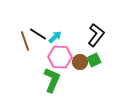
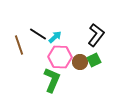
brown line: moved 6 px left, 4 px down
